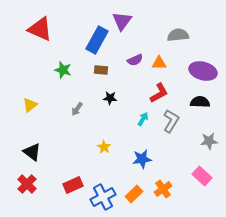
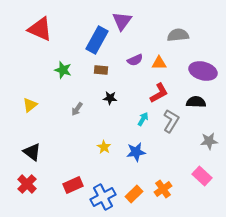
black semicircle: moved 4 px left
blue star: moved 6 px left, 7 px up
